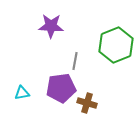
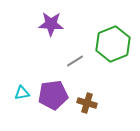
purple star: moved 2 px up
green hexagon: moved 3 px left, 1 px up
gray line: rotated 48 degrees clockwise
purple pentagon: moved 8 px left, 7 px down
